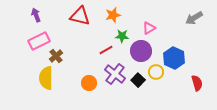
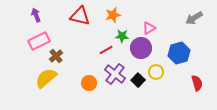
purple circle: moved 3 px up
blue hexagon: moved 5 px right, 5 px up; rotated 20 degrees clockwise
yellow semicircle: rotated 50 degrees clockwise
